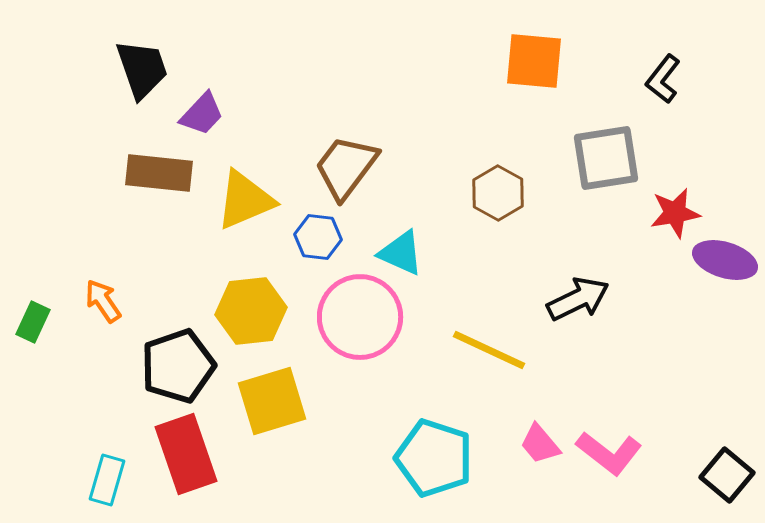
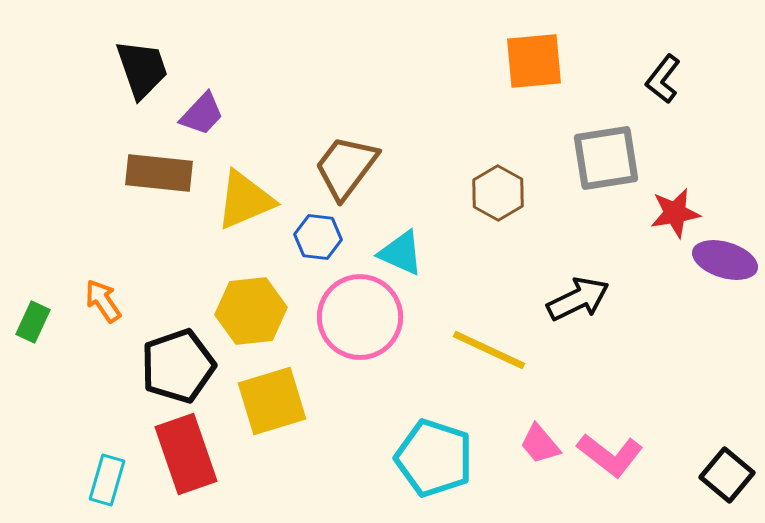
orange square: rotated 10 degrees counterclockwise
pink L-shape: moved 1 px right, 2 px down
